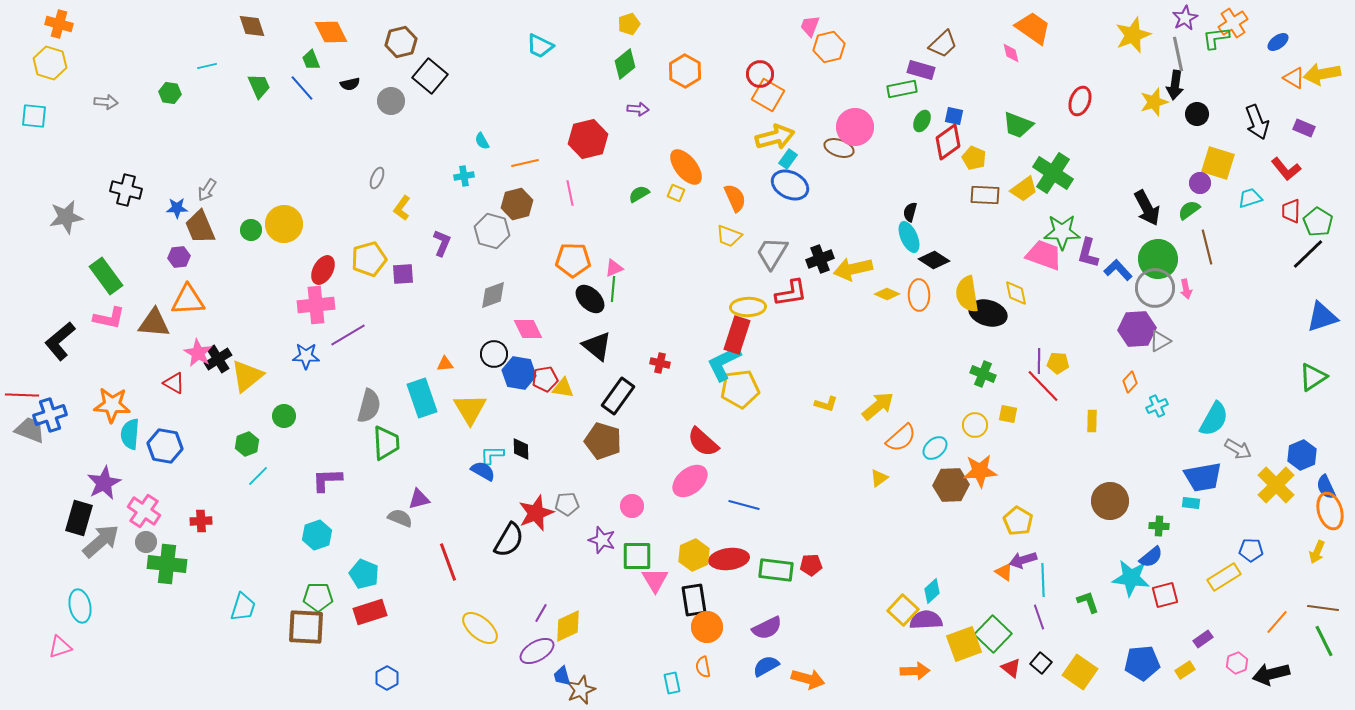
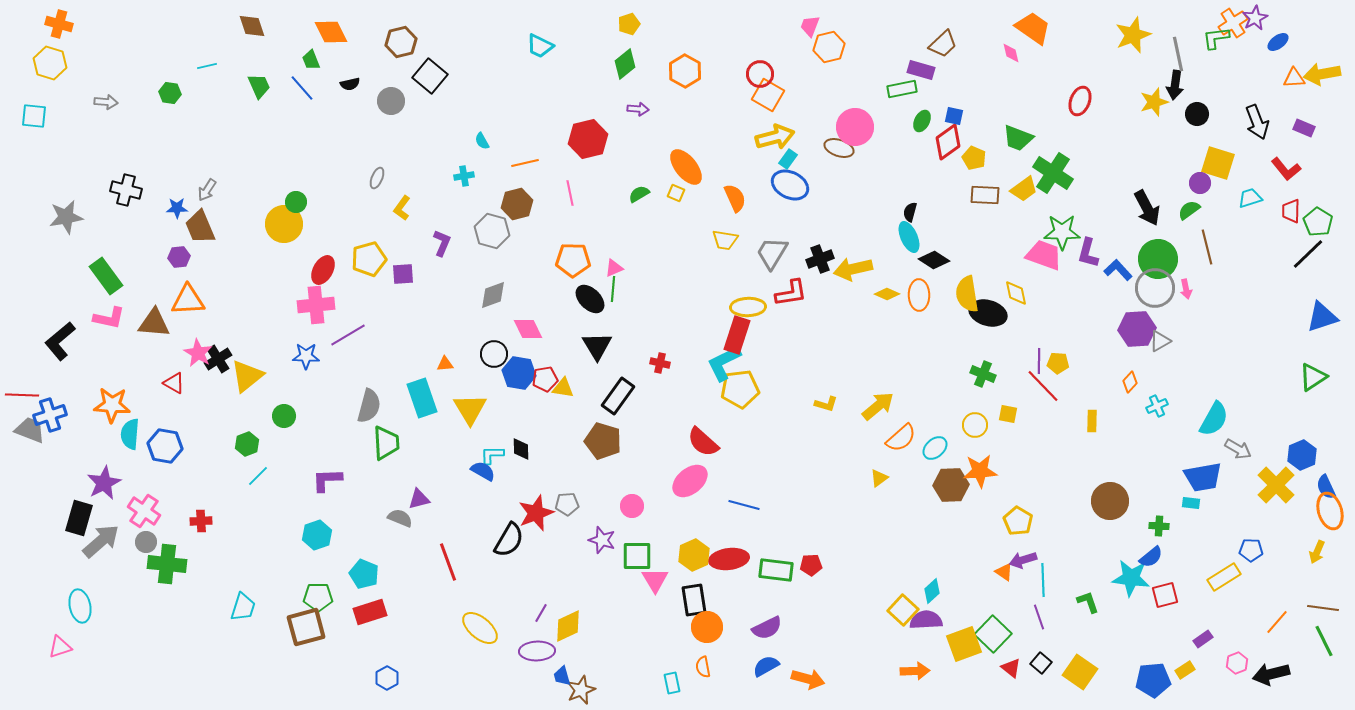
purple star at (1185, 18): moved 70 px right
orange triangle at (1294, 78): rotated 35 degrees counterclockwise
green trapezoid at (1018, 125): moved 13 px down
green circle at (251, 230): moved 45 px right, 28 px up
yellow trapezoid at (729, 236): moved 4 px left, 4 px down; rotated 12 degrees counterclockwise
black triangle at (597, 346): rotated 20 degrees clockwise
brown square at (306, 627): rotated 18 degrees counterclockwise
purple ellipse at (537, 651): rotated 28 degrees clockwise
blue pentagon at (1142, 663): moved 11 px right, 17 px down
